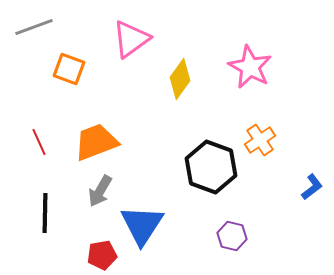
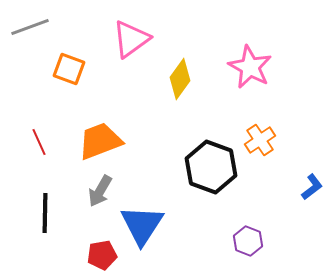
gray line: moved 4 px left
orange trapezoid: moved 4 px right, 1 px up
purple hexagon: moved 16 px right, 5 px down; rotated 8 degrees clockwise
